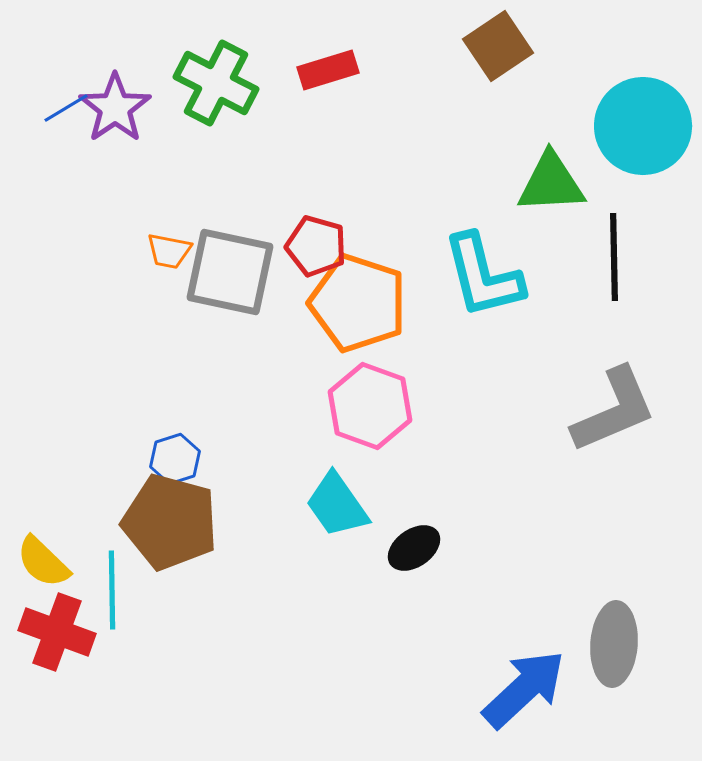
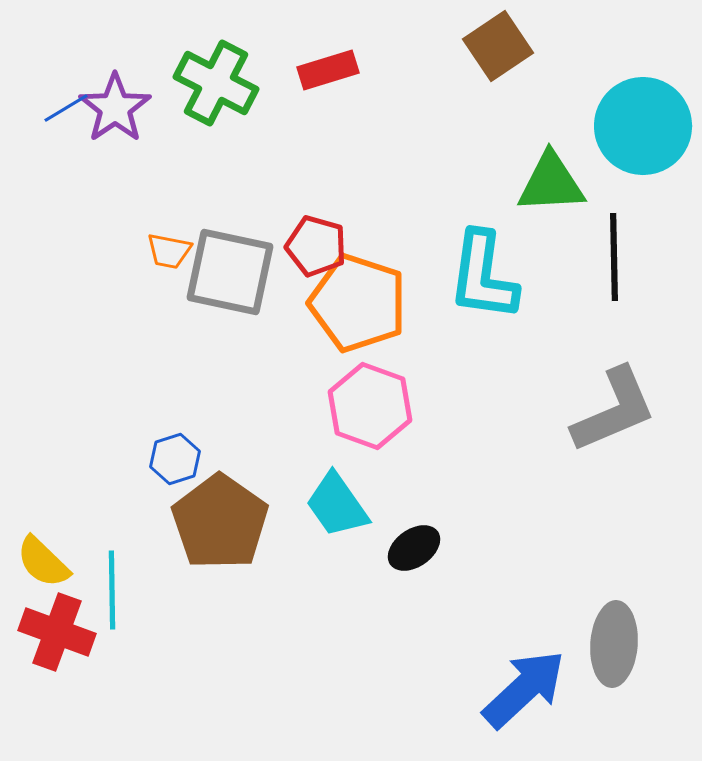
cyan L-shape: rotated 22 degrees clockwise
brown pentagon: moved 50 px right; rotated 20 degrees clockwise
